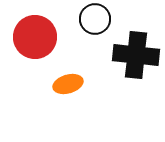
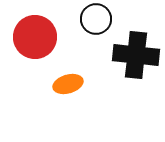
black circle: moved 1 px right
